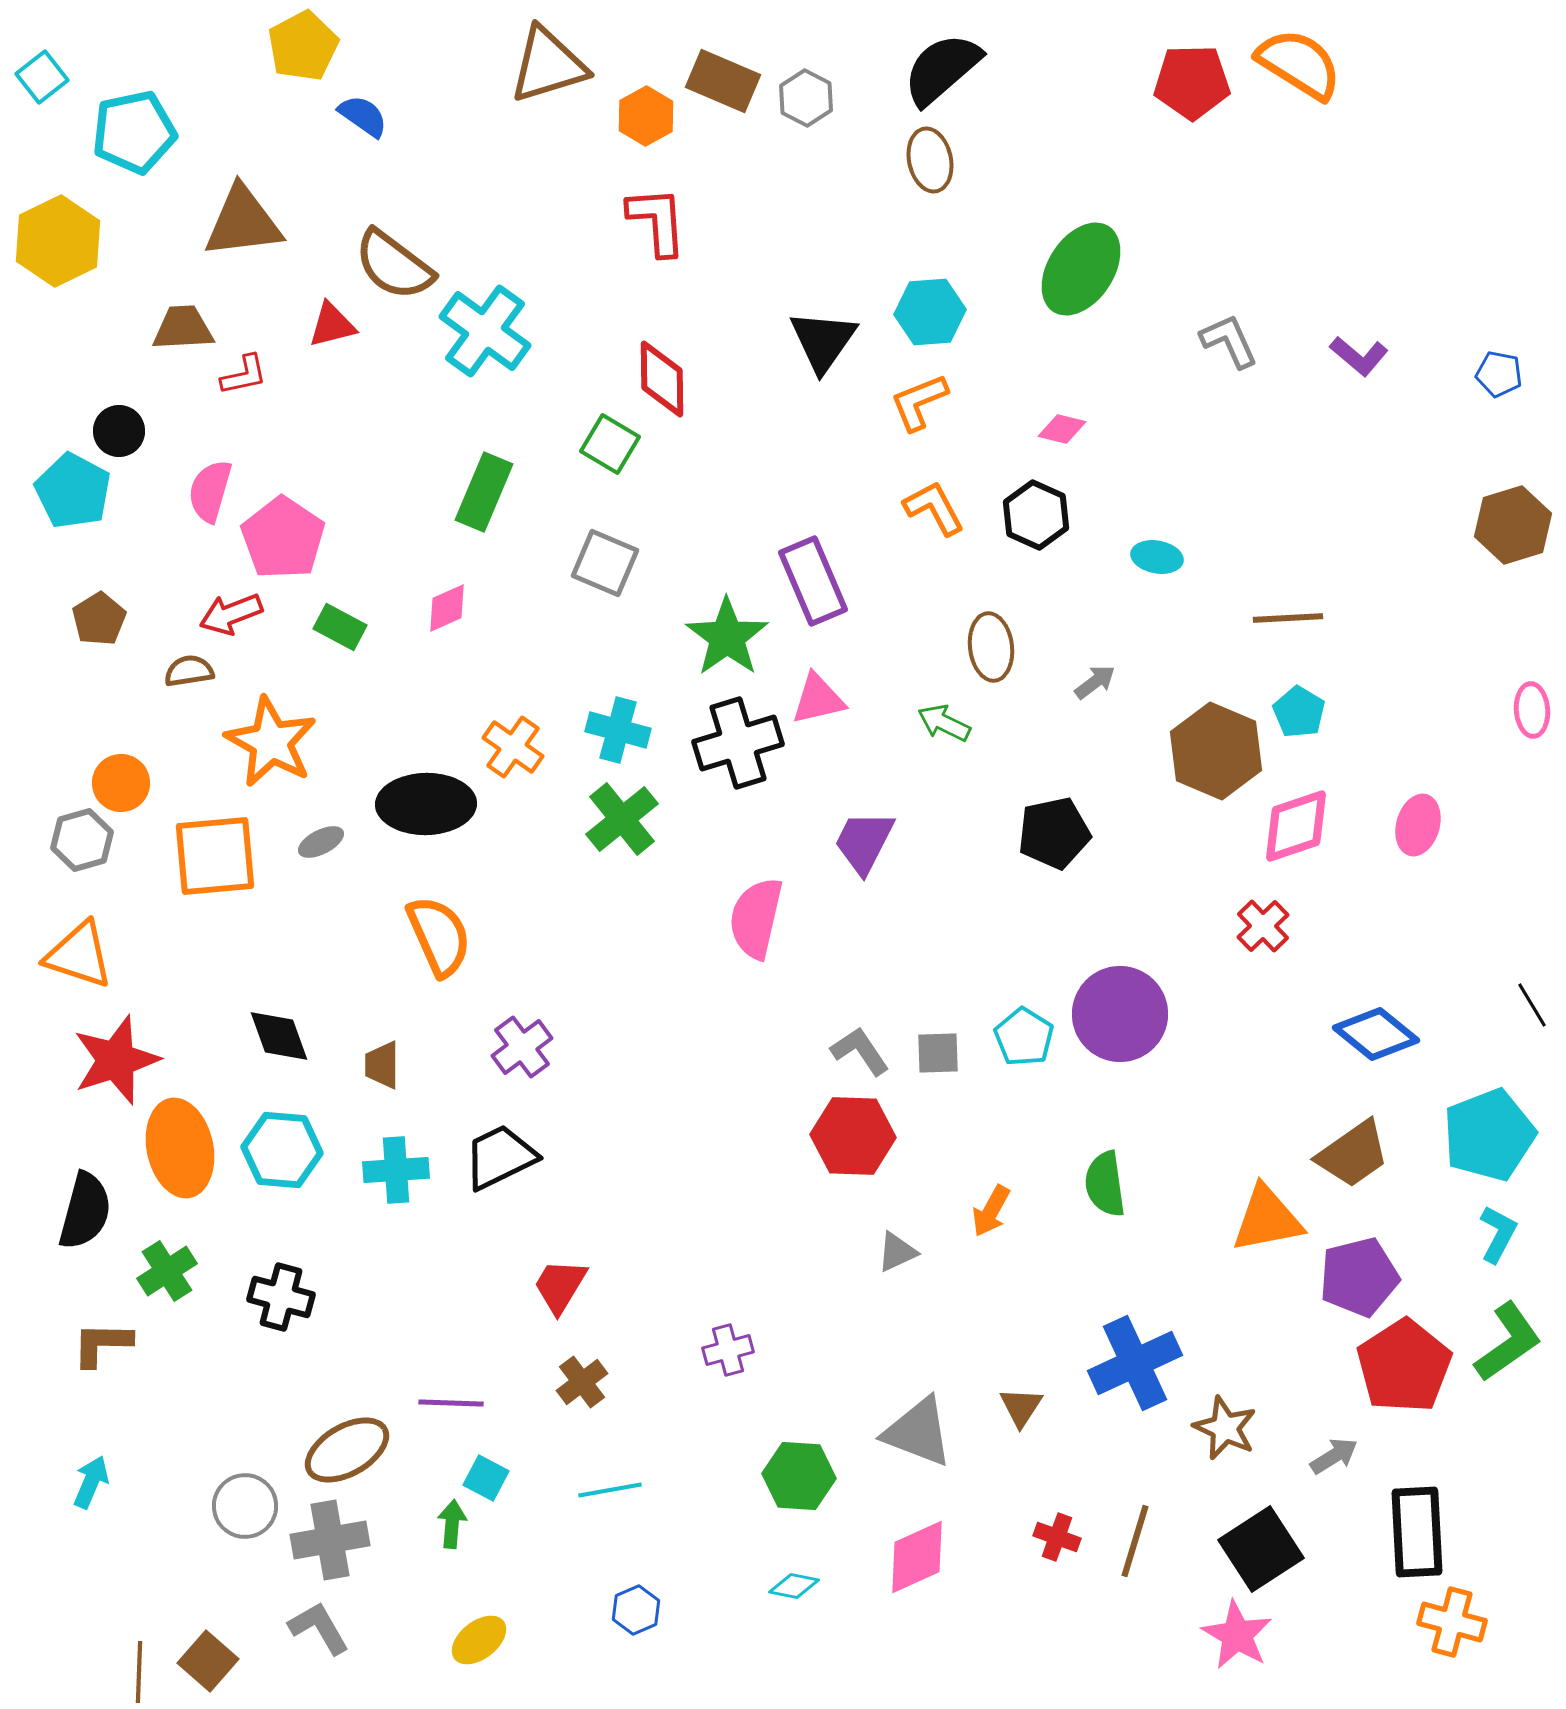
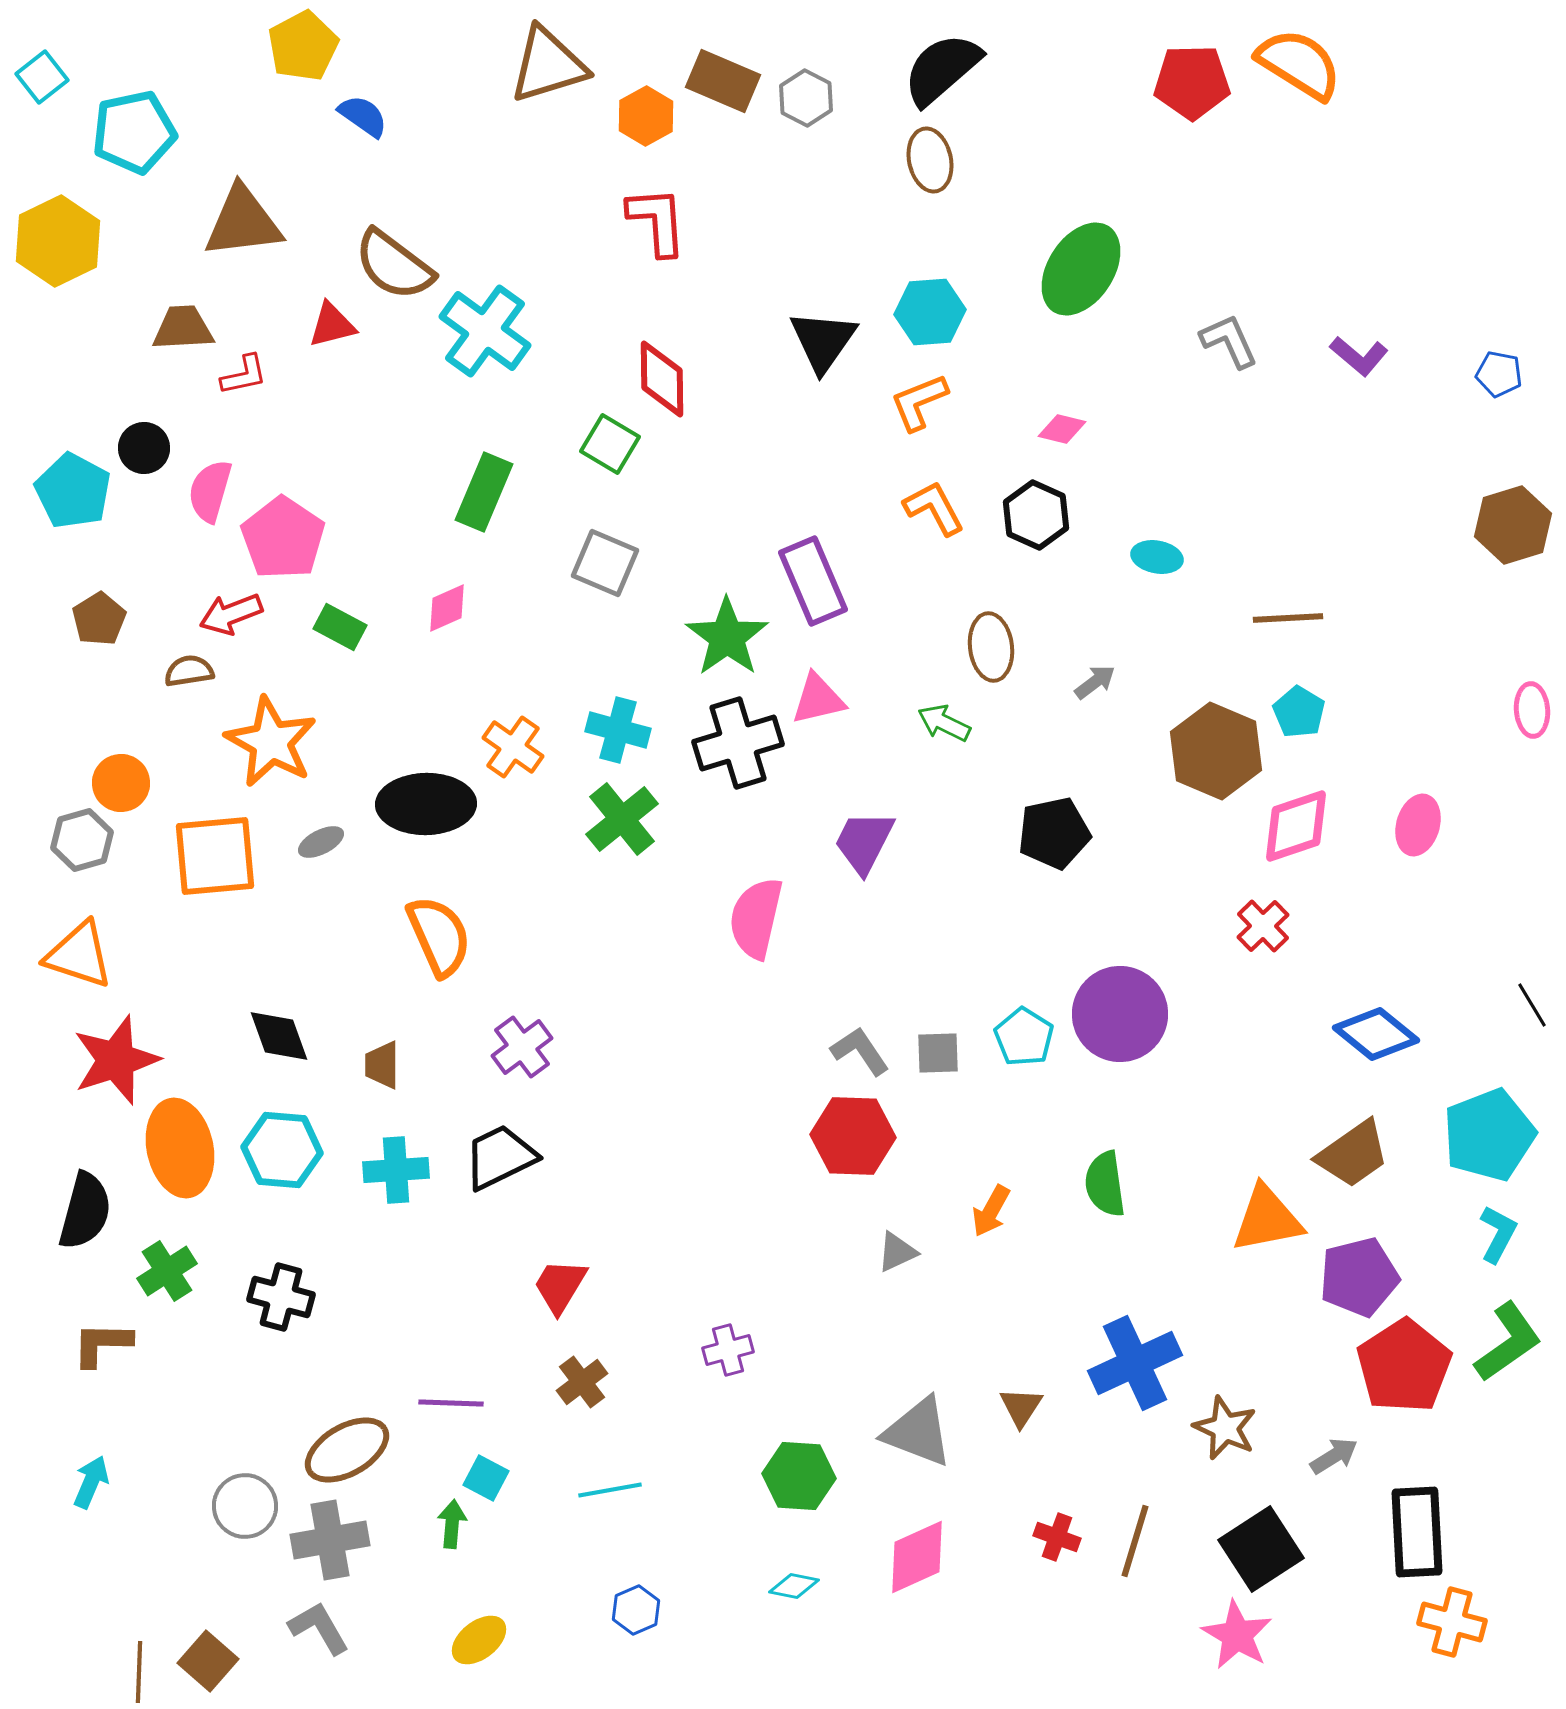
black circle at (119, 431): moved 25 px right, 17 px down
